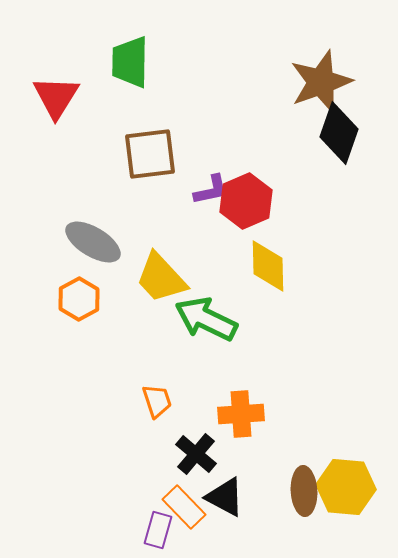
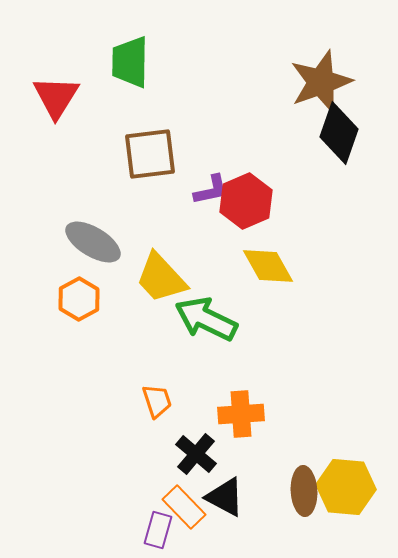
yellow diamond: rotated 28 degrees counterclockwise
